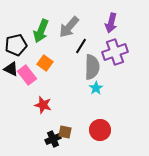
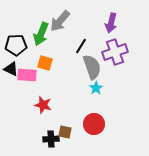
gray arrow: moved 9 px left, 6 px up
green arrow: moved 3 px down
black pentagon: rotated 10 degrees clockwise
orange square: rotated 21 degrees counterclockwise
gray semicircle: rotated 20 degrees counterclockwise
pink rectangle: rotated 48 degrees counterclockwise
red circle: moved 6 px left, 6 px up
black cross: moved 2 px left; rotated 21 degrees clockwise
